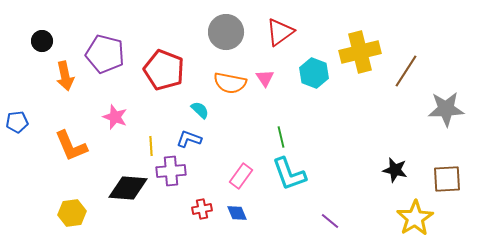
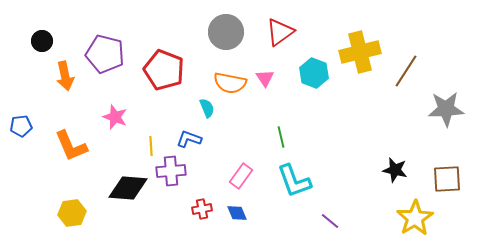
cyan semicircle: moved 7 px right, 2 px up; rotated 24 degrees clockwise
blue pentagon: moved 4 px right, 4 px down
cyan L-shape: moved 5 px right, 7 px down
